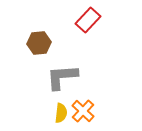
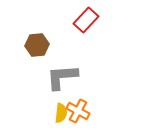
red rectangle: moved 2 px left
brown hexagon: moved 2 px left, 2 px down
orange cross: moved 5 px left; rotated 15 degrees counterclockwise
